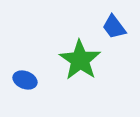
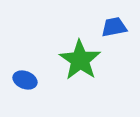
blue trapezoid: rotated 116 degrees clockwise
